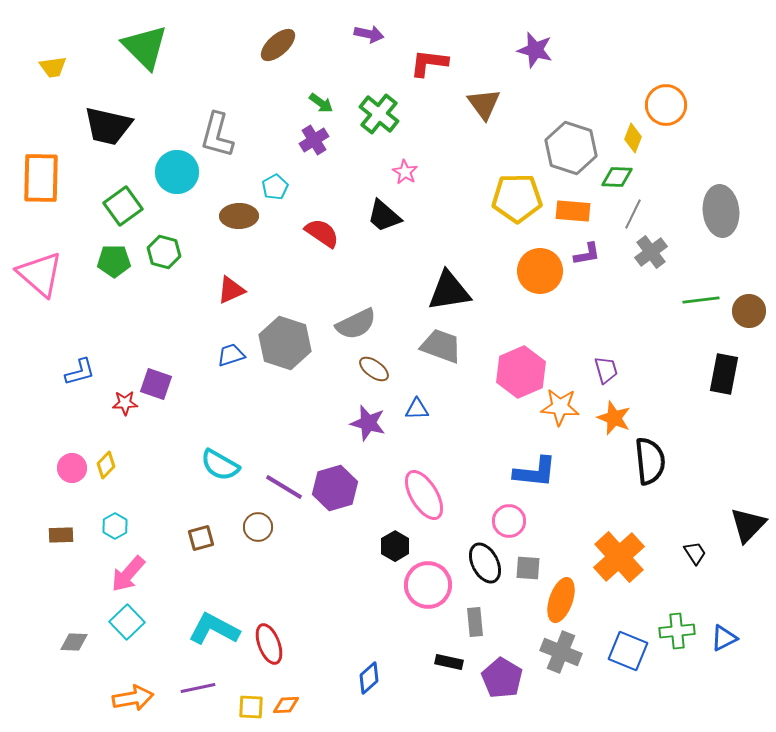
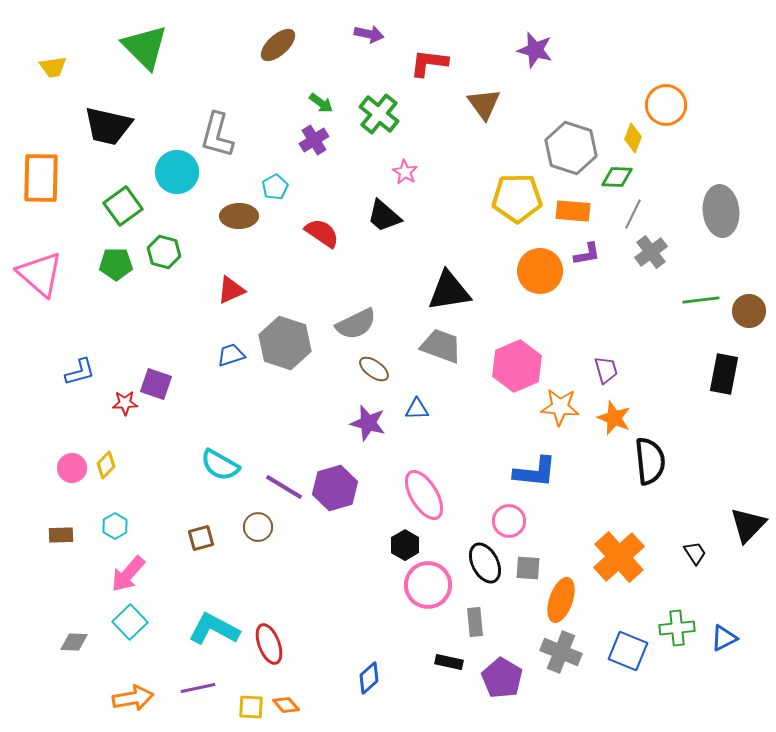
green pentagon at (114, 261): moved 2 px right, 3 px down
pink hexagon at (521, 372): moved 4 px left, 6 px up
black hexagon at (395, 546): moved 10 px right, 1 px up
cyan square at (127, 622): moved 3 px right
green cross at (677, 631): moved 3 px up
orange diamond at (286, 705): rotated 52 degrees clockwise
